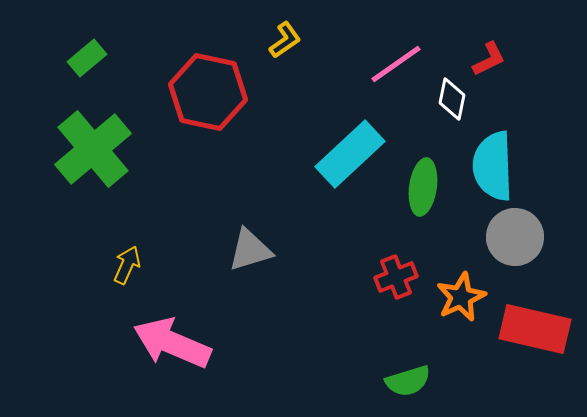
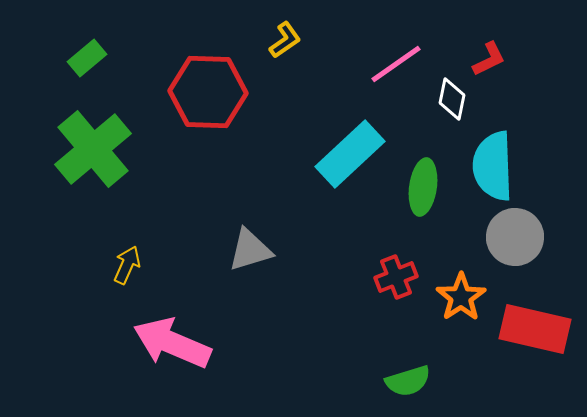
red hexagon: rotated 10 degrees counterclockwise
orange star: rotated 9 degrees counterclockwise
